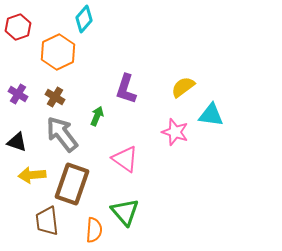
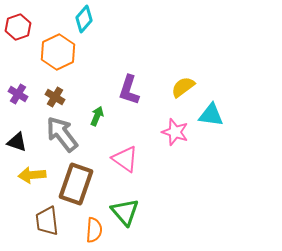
purple L-shape: moved 3 px right, 1 px down
brown rectangle: moved 4 px right
